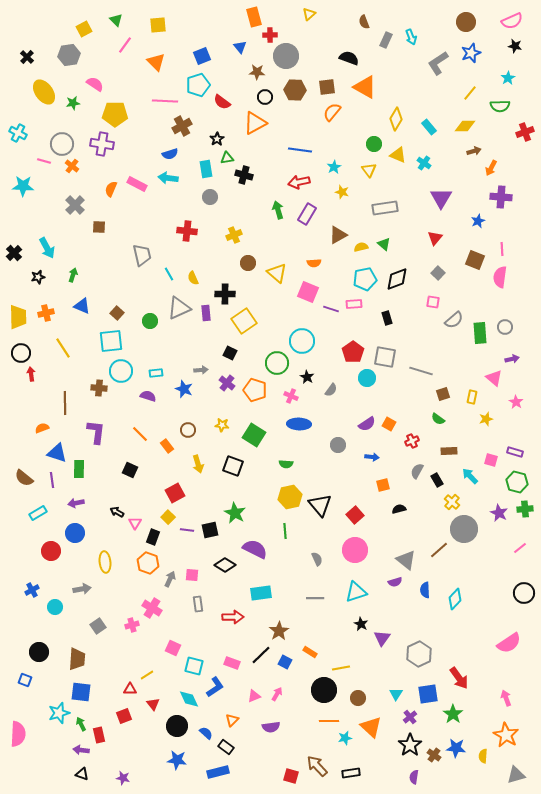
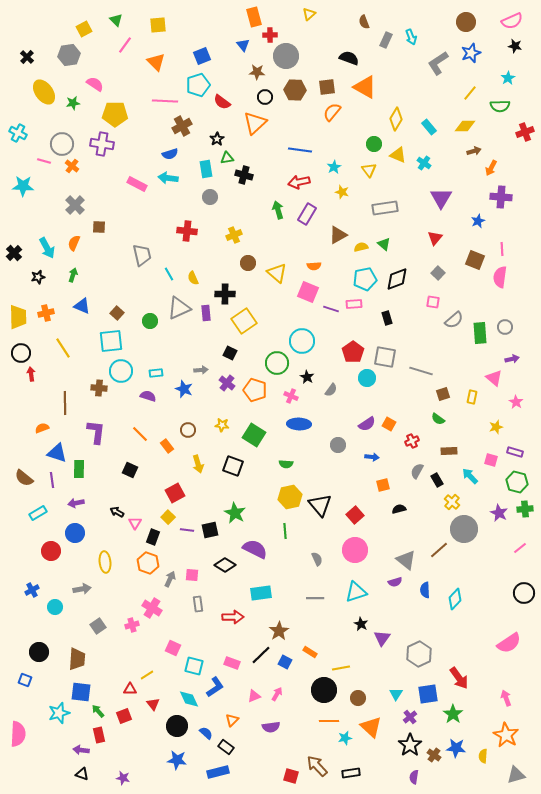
blue triangle at (240, 47): moved 3 px right, 2 px up
orange triangle at (255, 123): rotated 15 degrees counterclockwise
orange semicircle at (111, 189): moved 37 px left, 54 px down
orange semicircle at (314, 263): moved 3 px down
yellow star at (486, 419): moved 10 px right, 8 px down
green arrow at (81, 724): moved 17 px right, 13 px up; rotated 16 degrees counterclockwise
